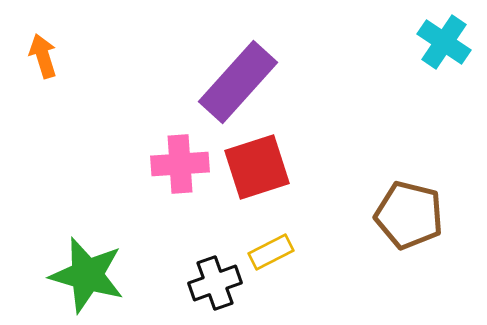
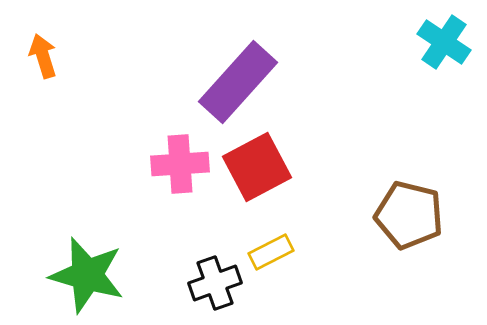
red square: rotated 10 degrees counterclockwise
